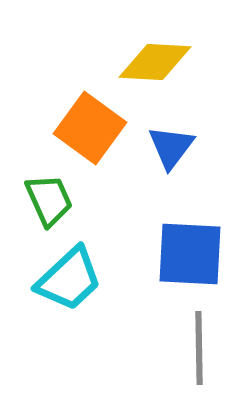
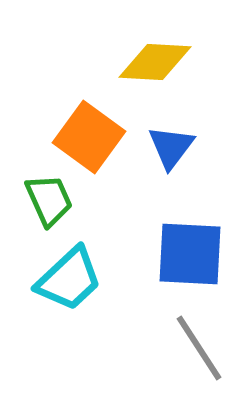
orange square: moved 1 px left, 9 px down
gray line: rotated 32 degrees counterclockwise
